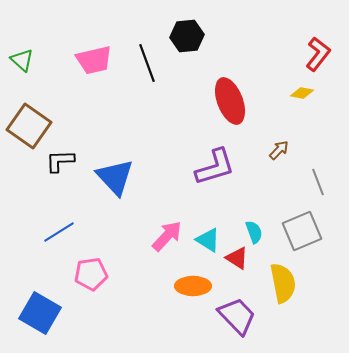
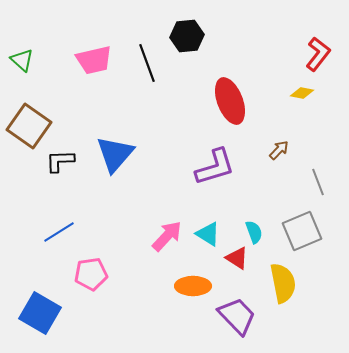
blue triangle: moved 23 px up; rotated 24 degrees clockwise
cyan triangle: moved 6 px up
